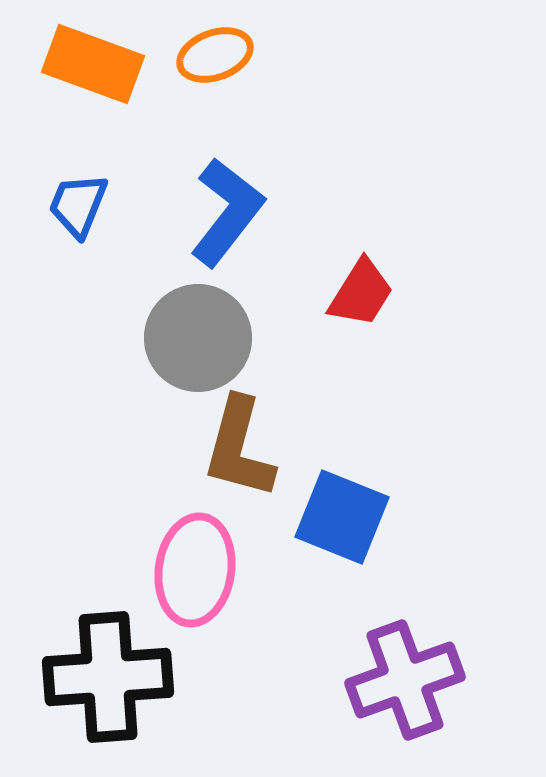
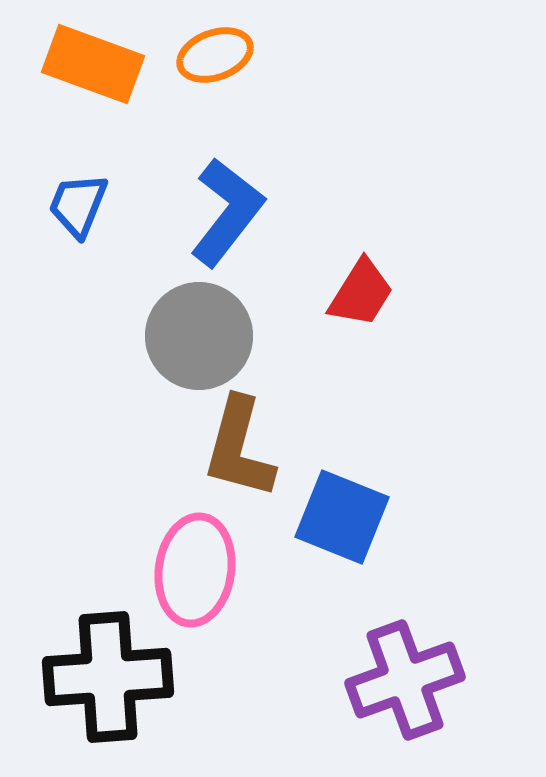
gray circle: moved 1 px right, 2 px up
